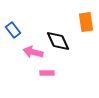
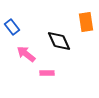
blue rectangle: moved 1 px left, 3 px up
black diamond: moved 1 px right
pink arrow: moved 7 px left, 2 px down; rotated 24 degrees clockwise
